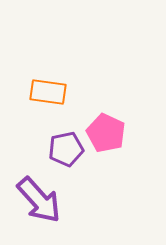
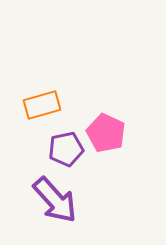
orange rectangle: moved 6 px left, 13 px down; rotated 24 degrees counterclockwise
purple arrow: moved 16 px right
